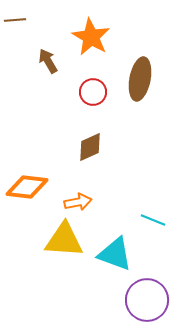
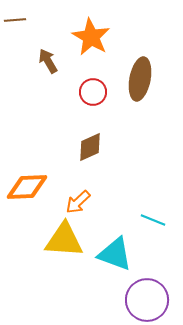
orange diamond: rotated 9 degrees counterclockwise
orange arrow: rotated 148 degrees clockwise
